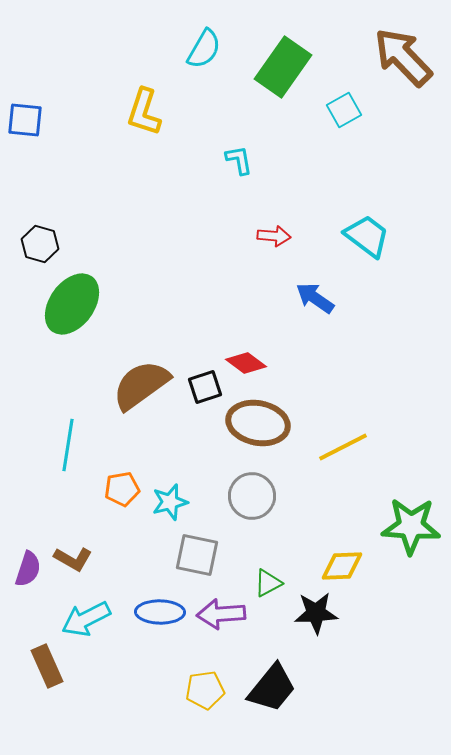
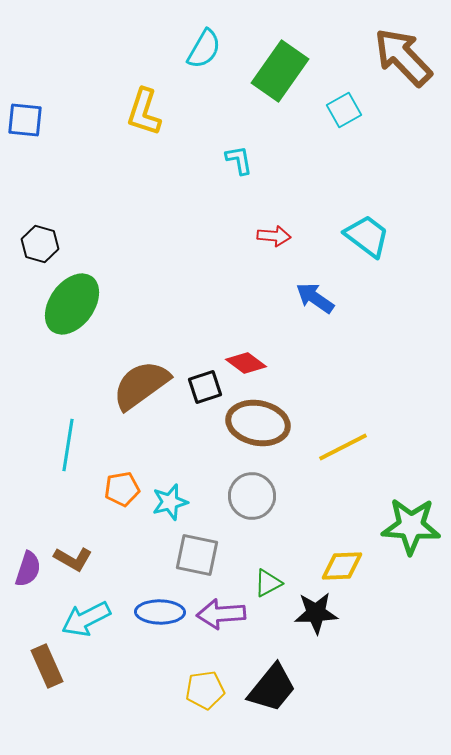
green rectangle: moved 3 px left, 4 px down
